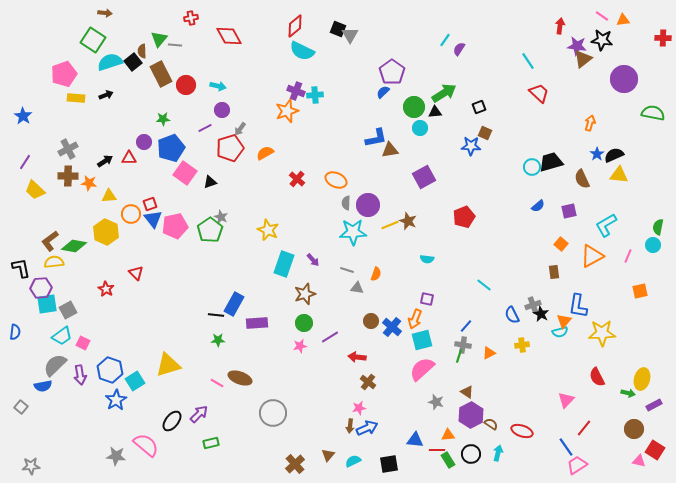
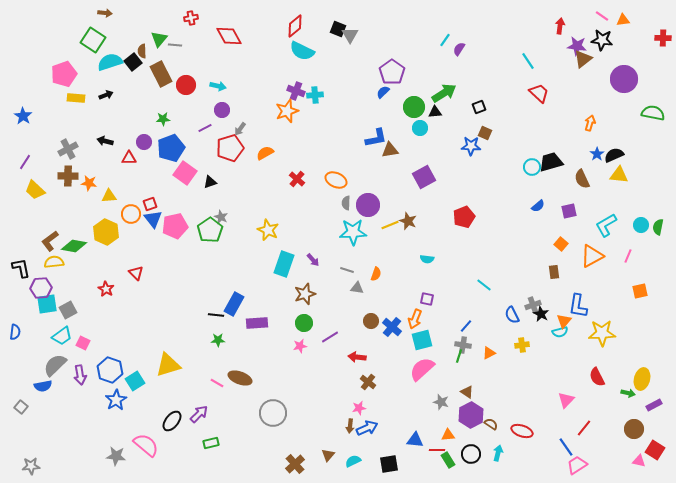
black arrow at (105, 161): moved 20 px up; rotated 133 degrees counterclockwise
cyan circle at (653, 245): moved 12 px left, 20 px up
gray star at (436, 402): moved 5 px right
